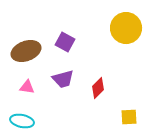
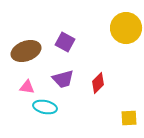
red diamond: moved 5 px up
yellow square: moved 1 px down
cyan ellipse: moved 23 px right, 14 px up
